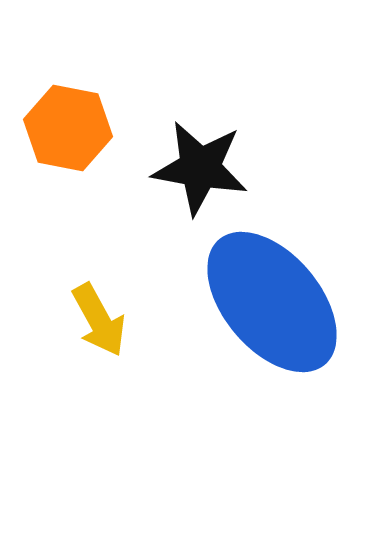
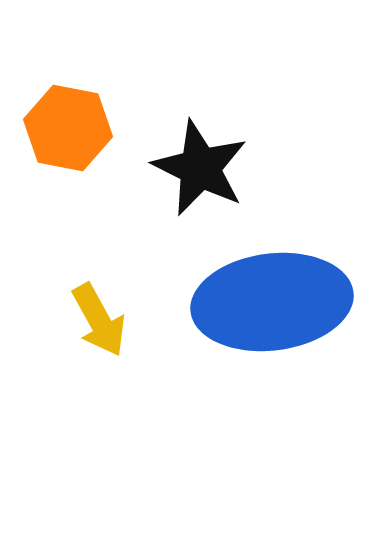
black star: rotated 16 degrees clockwise
blue ellipse: rotated 57 degrees counterclockwise
